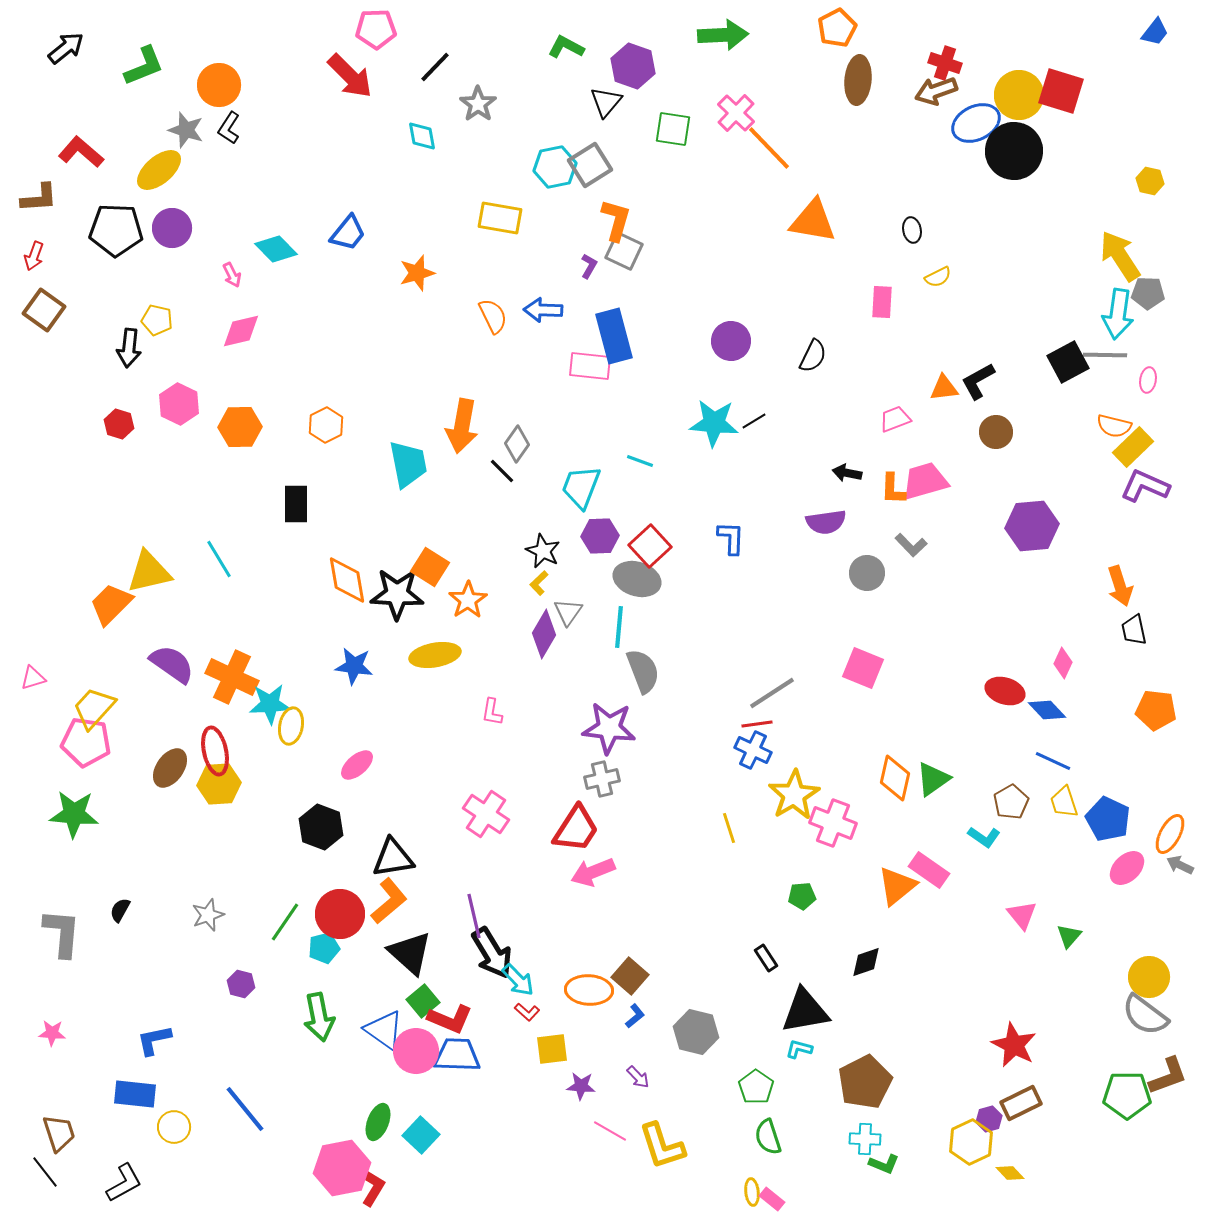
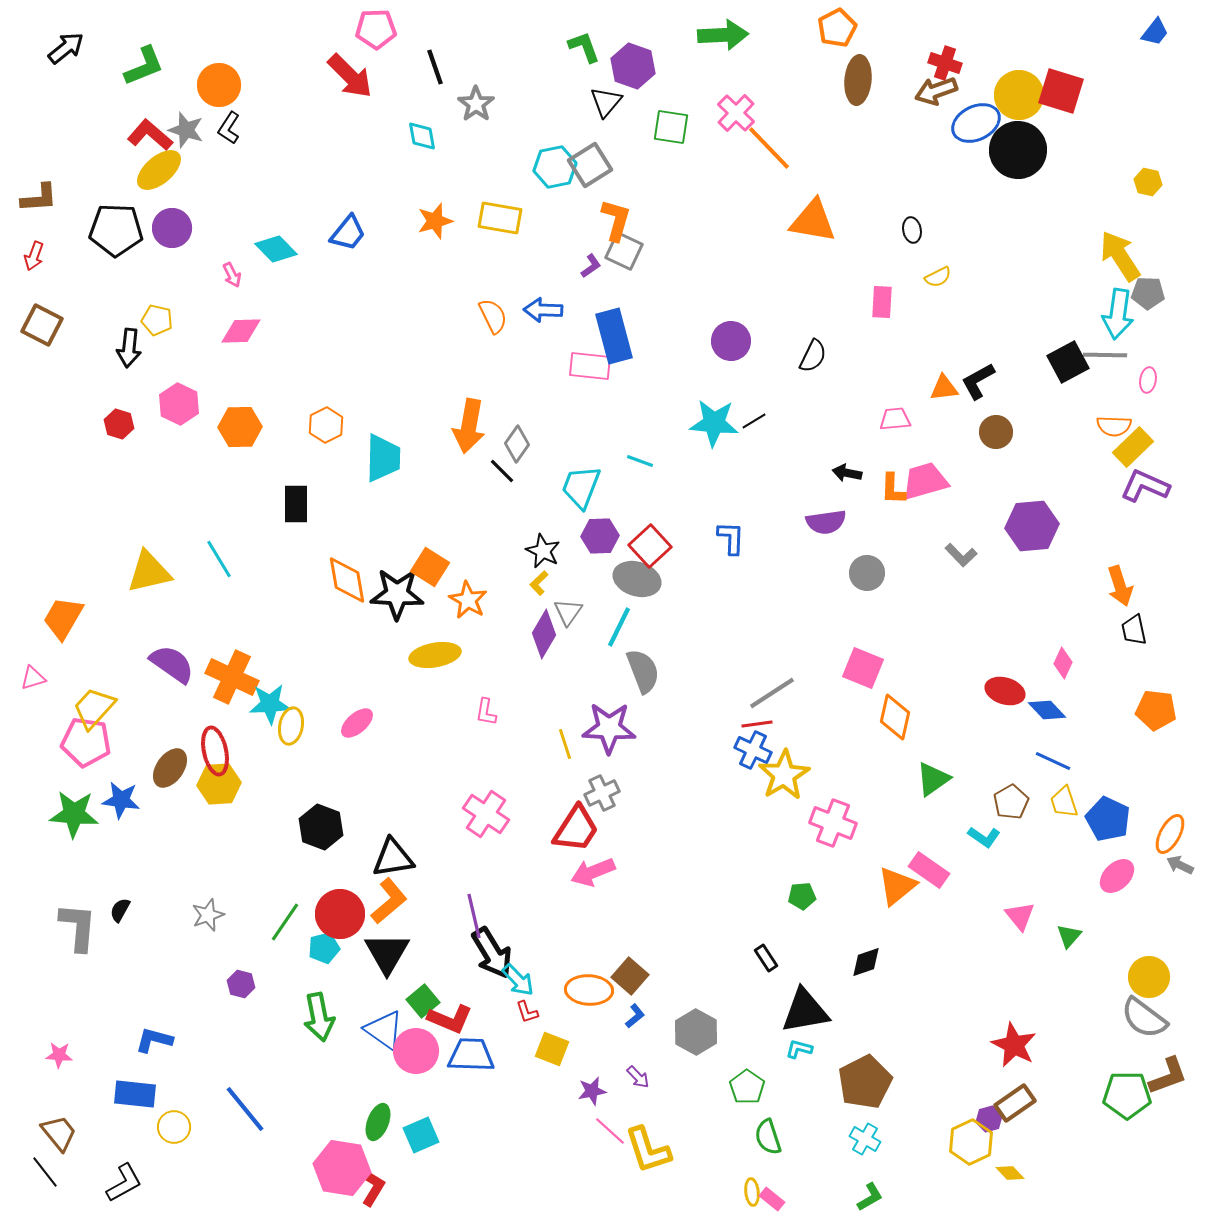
green L-shape at (566, 47): moved 18 px right; rotated 42 degrees clockwise
black line at (435, 67): rotated 63 degrees counterclockwise
gray star at (478, 104): moved 2 px left
green square at (673, 129): moved 2 px left, 2 px up
black circle at (1014, 151): moved 4 px right, 1 px up
red L-shape at (81, 152): moved 69 px right, 17 px up
yellow hexagon at (1150, 181): moved 2 px left, 1 px down
purple L-shape at (589, 266): moved 2 px right; rotated 25 degrees clockwise
orange star at (417, 273): moved 18 px right, 52 px up
brown square at (44, 310): moved 2 px left, 15 px down; rotated 9 degrees counterclockwise
pink diamond at (241, 331): rotated 12 degrees clockwise
pink trapezoid at (895, 419): rotated 16 degrees clockwise
orange arrow at (462, 426): moved 7 px right
orange semicircle at (1114, 426): rotated 12 degrees counterclockwise
cyan trapezoid at (408, 464): moved 25 px left, 6 px up; rotated 12 degrees clockwise
gray L-shape at (911, 545): moved 50 px right, 10 px down
orange star at (468, 600): rotated 9 degrees counterclockwise
orange trapezoid at (111, 604): moved 48 px left, 14 px down; rotated 15 degrees counterclockwise
cyan line at (619, 627): rotated 21 degrees clockwise
blue star at (354, 666): moved 233 px left, 134 px down
pink L-shape at (492, 712): moved 6 px left
purple star at (609, 728): rotated 4 degrees counterclockwise
pink ellipse at (357, 765): moved 42 px up
orange diamond at (895, 778): moved 61 px up
gray cross at (602, 779): moved 14 px down; rotated 12 degrees counterclockwise
yellow star at (794, 795): moved 10 px left, 20 px up
yellow line at (729, 828): moved 164 px left, 84 px up
pink ellipse at (1127, 868): moved 10 px left, 8 px down
pink triangle at (1022, 915): moved 2 px left, 1 px down
gray L-shape at (62, 933): moved 16 px right, 6 px up
black triangle at (410, 953): moved 23 px left; rotated 18 degrees clockwise
red L-shape at (527, 1012): rotated 30 degrees clockwise
gray semicircle at (1145, 1015): moved 1 px left, 3 px down
gray hexagon at (696, 1032): rotated 15 degrees clockwise
pink star at (52, 1033): moved 7 px right, 22 px down
blue L-shape at (154, 1040): rotated 27 degrees clockwise
yellow square at (552, 1049): rotated 28 degrees clockwise
blue trapezoid at (457, 1055): moved 14 px right
purple star at (581, 1086): moved 11 px right, 5 px down; rotated 16 degrees counterclockwise
green pentagon at (756, 1087): moved 9 px left
brown rectangle at (1021, 1103): moved 6 px left; rotated 9 degrees counterclockwise
pink line at (610, 1131): rotated 12 degrees clockwise
brown trapezoid at (59, 1133): rotated 21 degrees counterclockwise
cyan square at (421, 1135): rotated 24 degrees clockwise
cyan cross at (865, 1139): rotated 28 degrees clockwise
yellow L-shape at (662, 1146): moved 14 px left, 4 px down
green L-shape at (884, 1164): moved 14 px left, 33 px down; rotated 52 degrees counterclockwise
pink hexagon at (342, 1168): rotated 20 degrees clockwise
